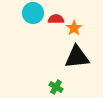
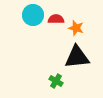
cyan circle: moved 2 px down
orange star: moved 2 px right; rotated 21 degrees counterclockwise
green cross: moved 6 px up
